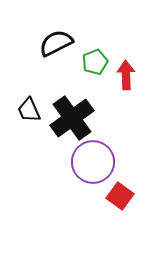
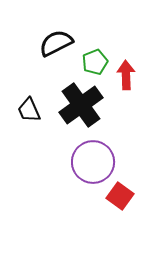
black cross: moved 9 px right, 13 px up
